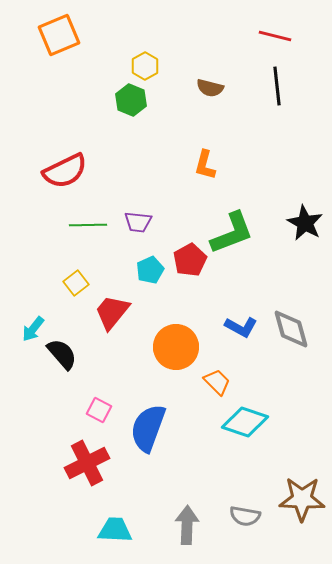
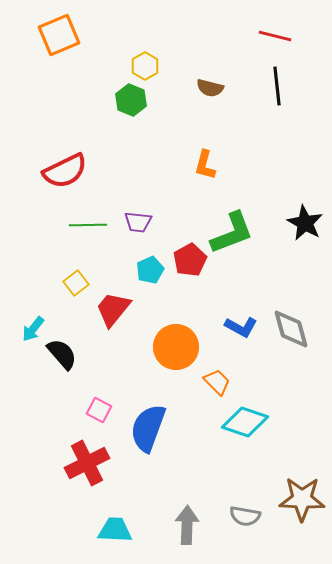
red trapezoid: moved 1 px right, 3 px up
